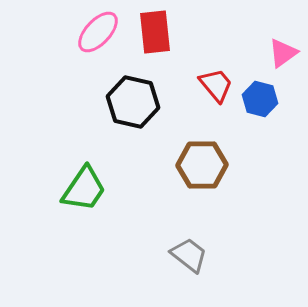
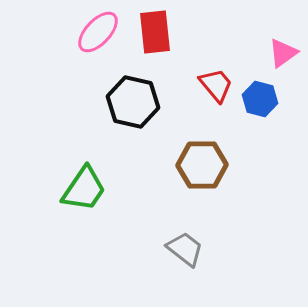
gray trapezoid: moved 4 px left, 6 px up
